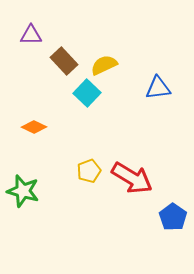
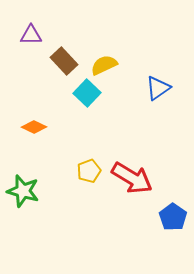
blue triangle: rotated 28 degrees counterclockwise
